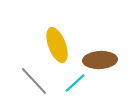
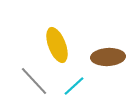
brown ellipse: moved 8 px right, 3 px up
cyan line: moved 1 px left, 3 px down
